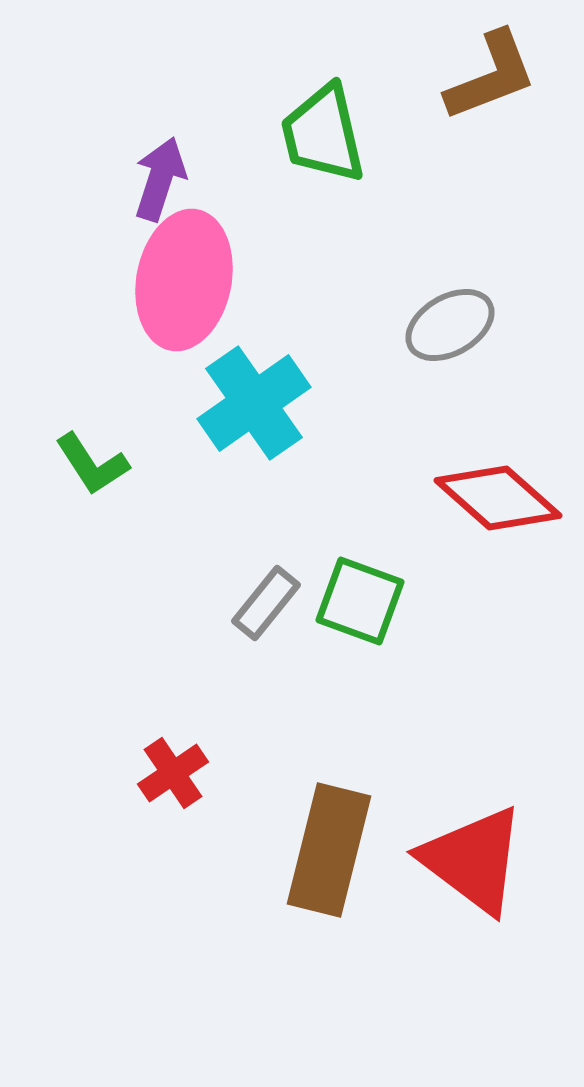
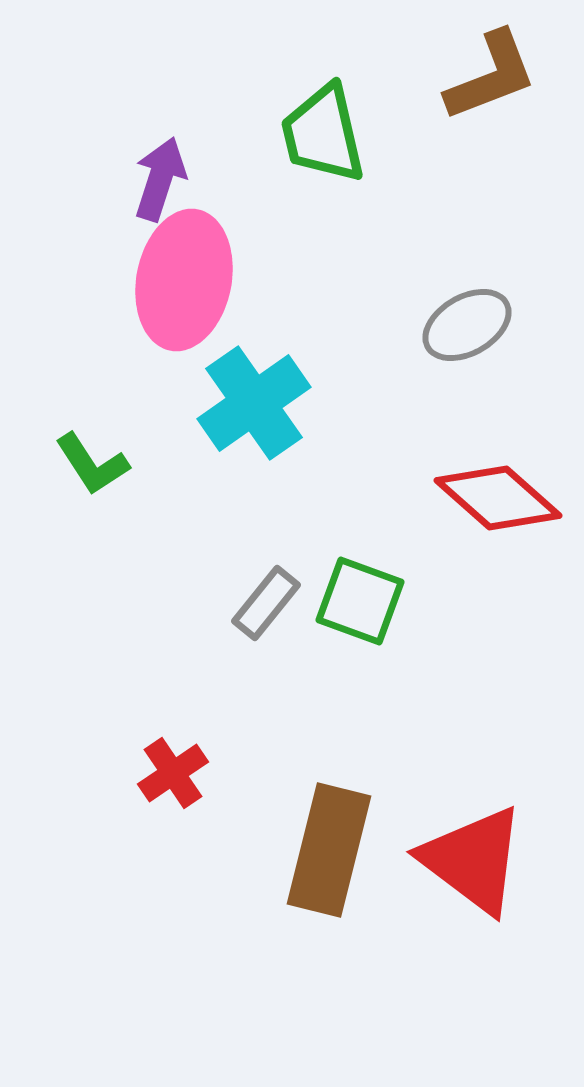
gray ellipse: moved 17 px right
